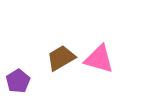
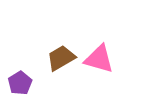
purple pentagon: moved 2 px right, 2 px down
